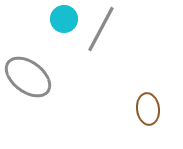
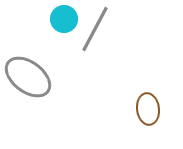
gray line: moved 6 px left
